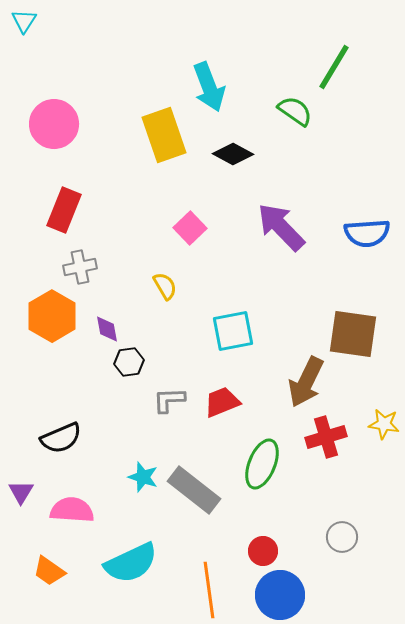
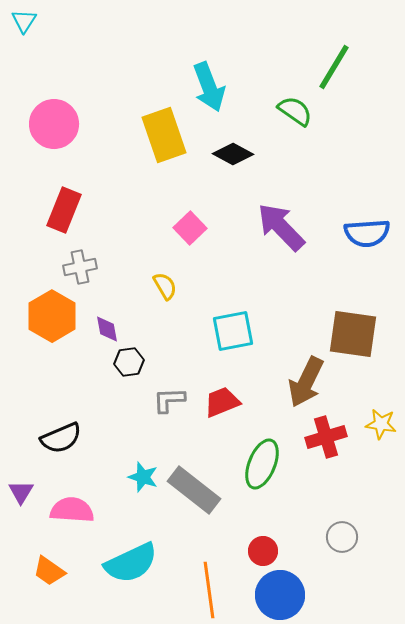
yellow star: moved 3 px left
